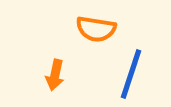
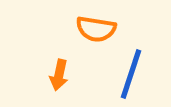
orange arrow: moved 4 px right
